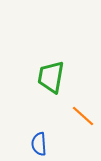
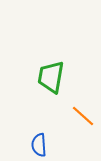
blue semicircle: moved 1 px down
